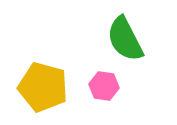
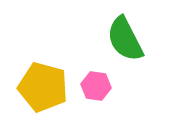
pink hexagon: moved 8 px left
